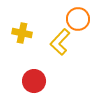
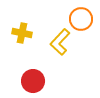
orange circle: moved 3 px right
red circle: moved 1 px left
